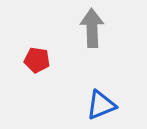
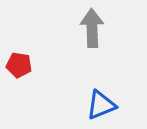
red pentagon: moved 18 px left, 5 px down
